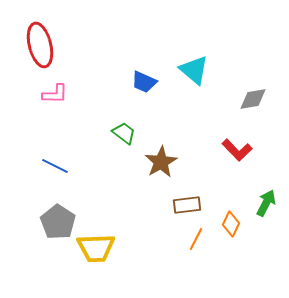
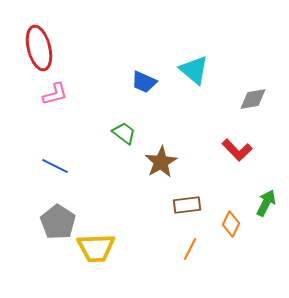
red ellipse: moved 1 px left, 3 px down
pink L-shape: rotated 16 degrees counterclockwise
orange line: moved 6 px left, 10 px down
